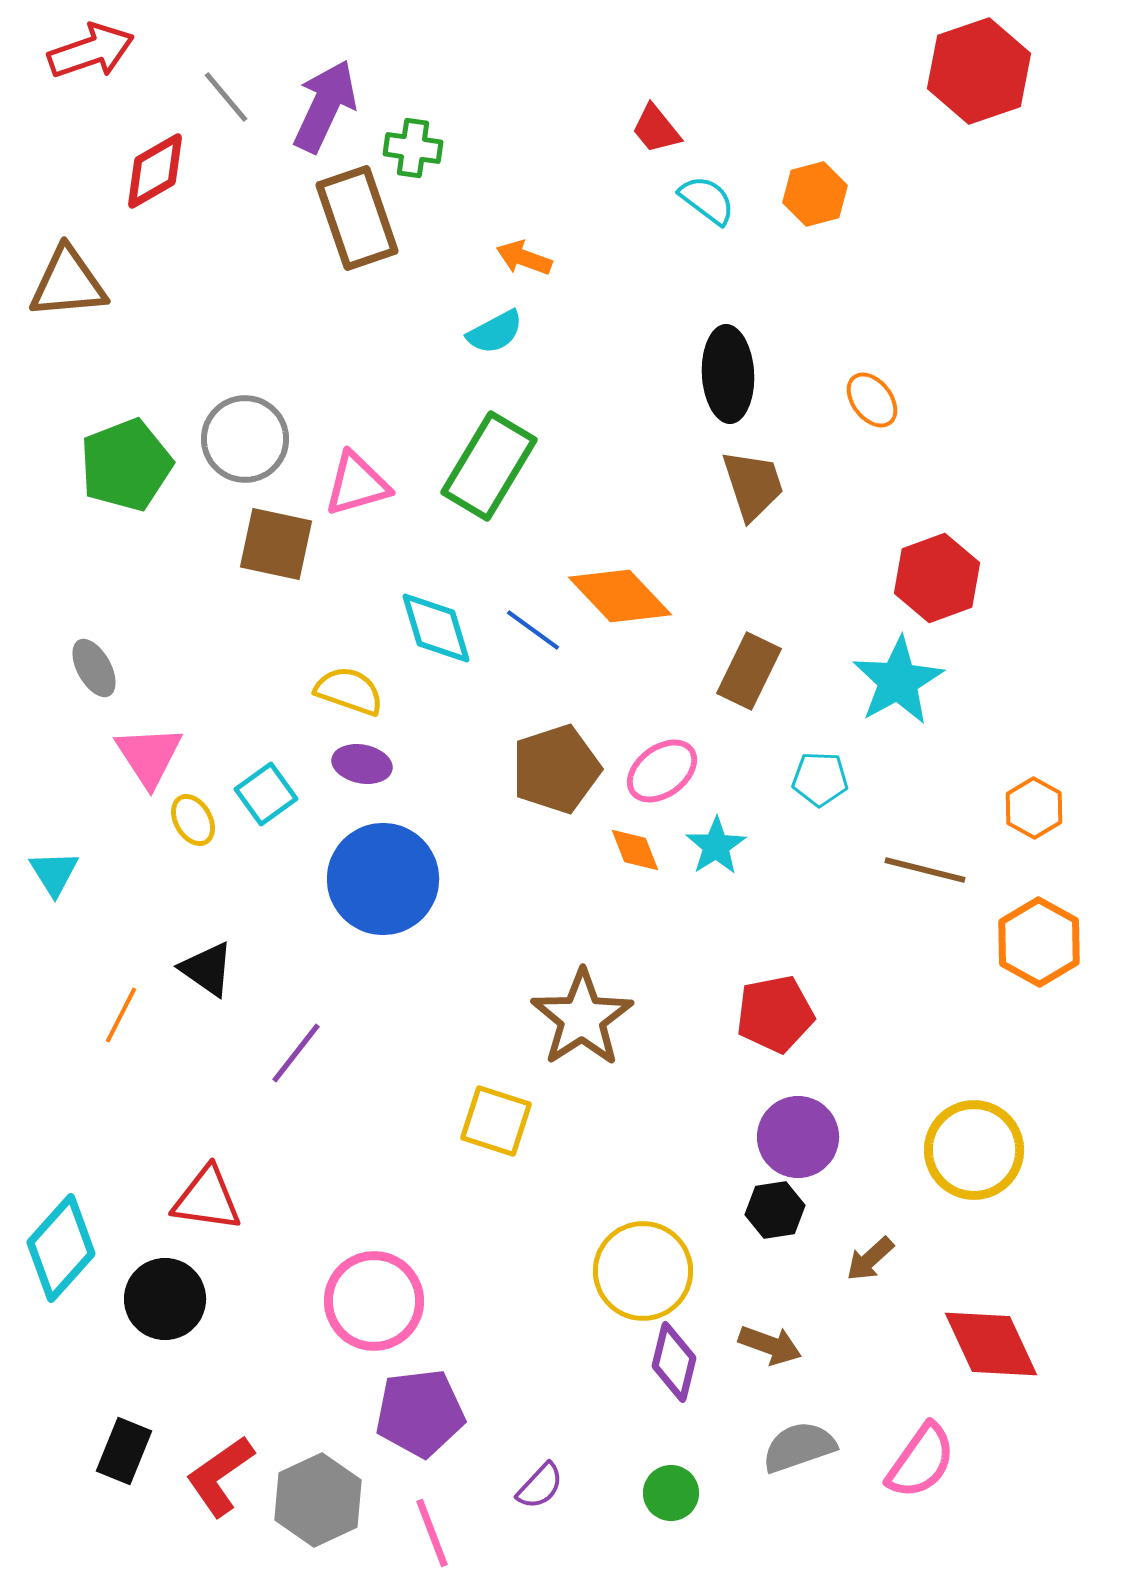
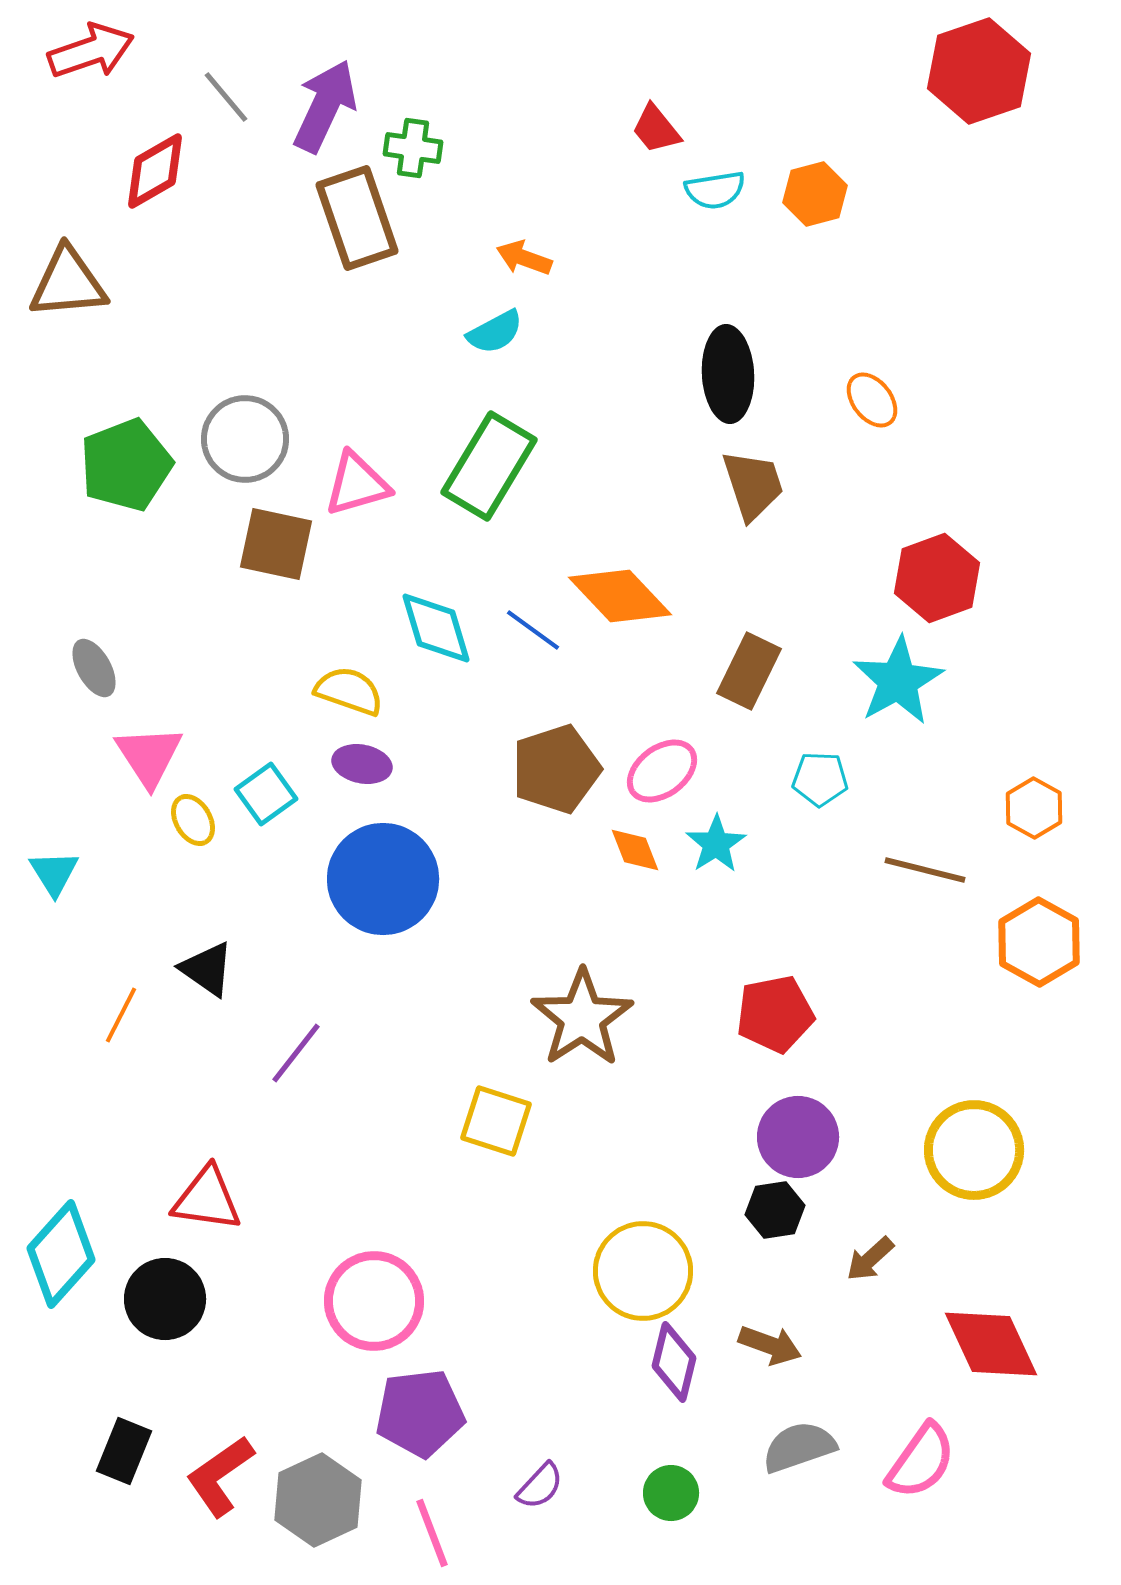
cyan semicircle at (707, 200): moved 8 px right, 10 px up; rotated 134 degrees clockwise
cyan star at (716, 846): moved 2 px up
cyan diamond at (61, 1248): moved 6 px down
